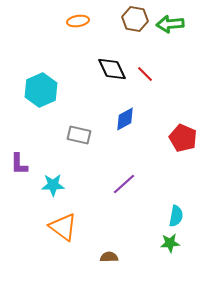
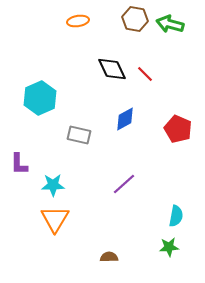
green arrow: rotated 20 degrees clockwise
cyan hexagon: moved 1 px left, 8 px down
red pentagon: moved 5 px left, 9 px up
orange triangle: moved 8 px left, 8 px up; rotated 24 degrees clockwise
green star: moved 1 px left, 4 px down
